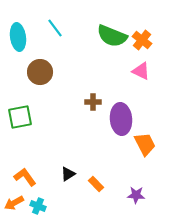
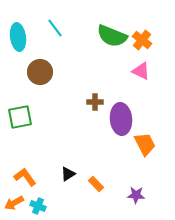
brown cross: moved 2 px right
